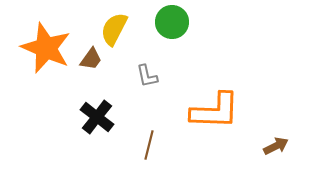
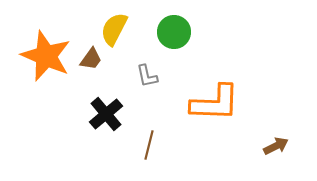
green circle: moved 2 px right, 10 px down
orange star: moved 8 px down
orange L-shape: moved 8 px up
black cross: moved 9 px right, 3 px up; rotated 12 degrees clockwise
